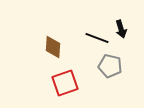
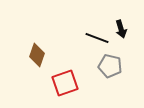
brown diamond: moved 16 px left, 8 px down; rotated 15 degrees clockwise
